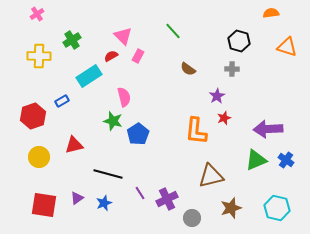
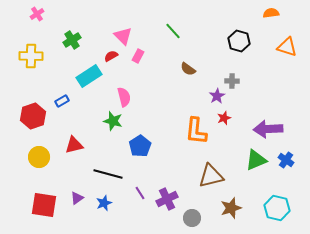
yellow cross: moved 8 px left
gray cross: moved 12 px down
blue pentagon: moved 2 px right, 12 px down
